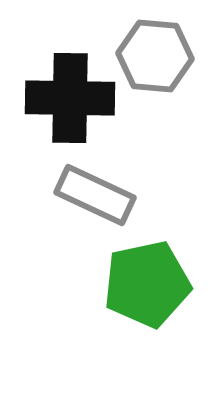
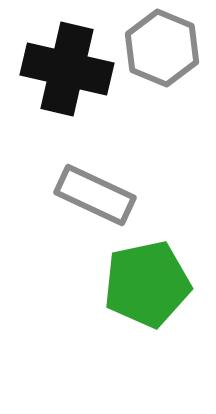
gray hexagon: moved 7 px right, 8 px up; rotated 18 degrees clockwise
black cross: moved 3 px left, 29 px up; rotated 12 degrees clockwise
